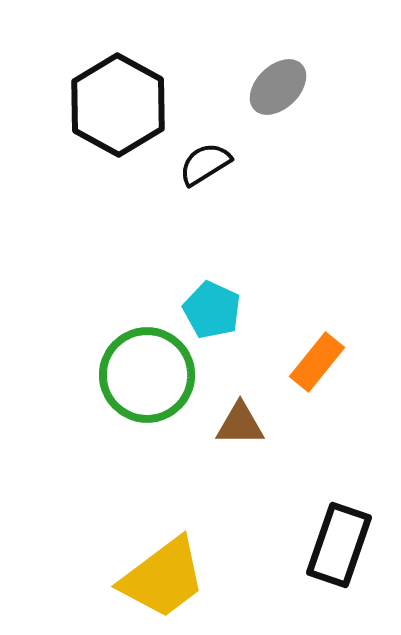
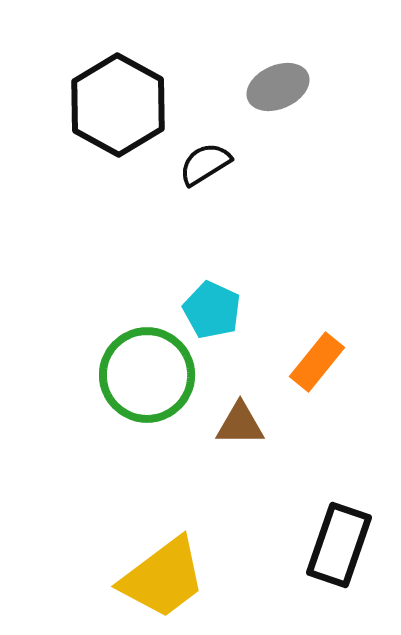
gray ellipse: rotated 20 degrees clockwise
